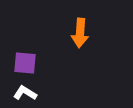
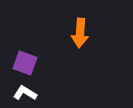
purple square: rotated 15 degrees clockwise
